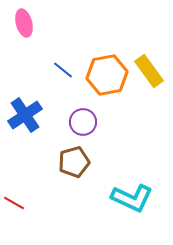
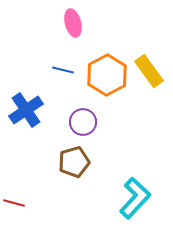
pink ellipse: moved 49 px right
blue line: rotated 25 degrees counterclockwise
orange hexagon: rotated 18 degrees counterclockwise
blue cross: moved 1 px right, 5 px up
cyan L-shape: moved 3 px right; rotated 72 degrees counterclockwise
red line: rotated 15 degrees counterclockwise
